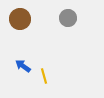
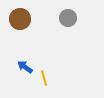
blue arrow: moved 2 px right, 1 px down
yellow line: moved 2 px down
